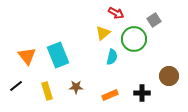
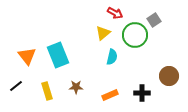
red arrow: moved 1 px left
green circle: moved 1 px right, 4 px up
